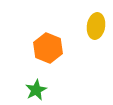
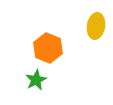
green star: moved 10 px up
